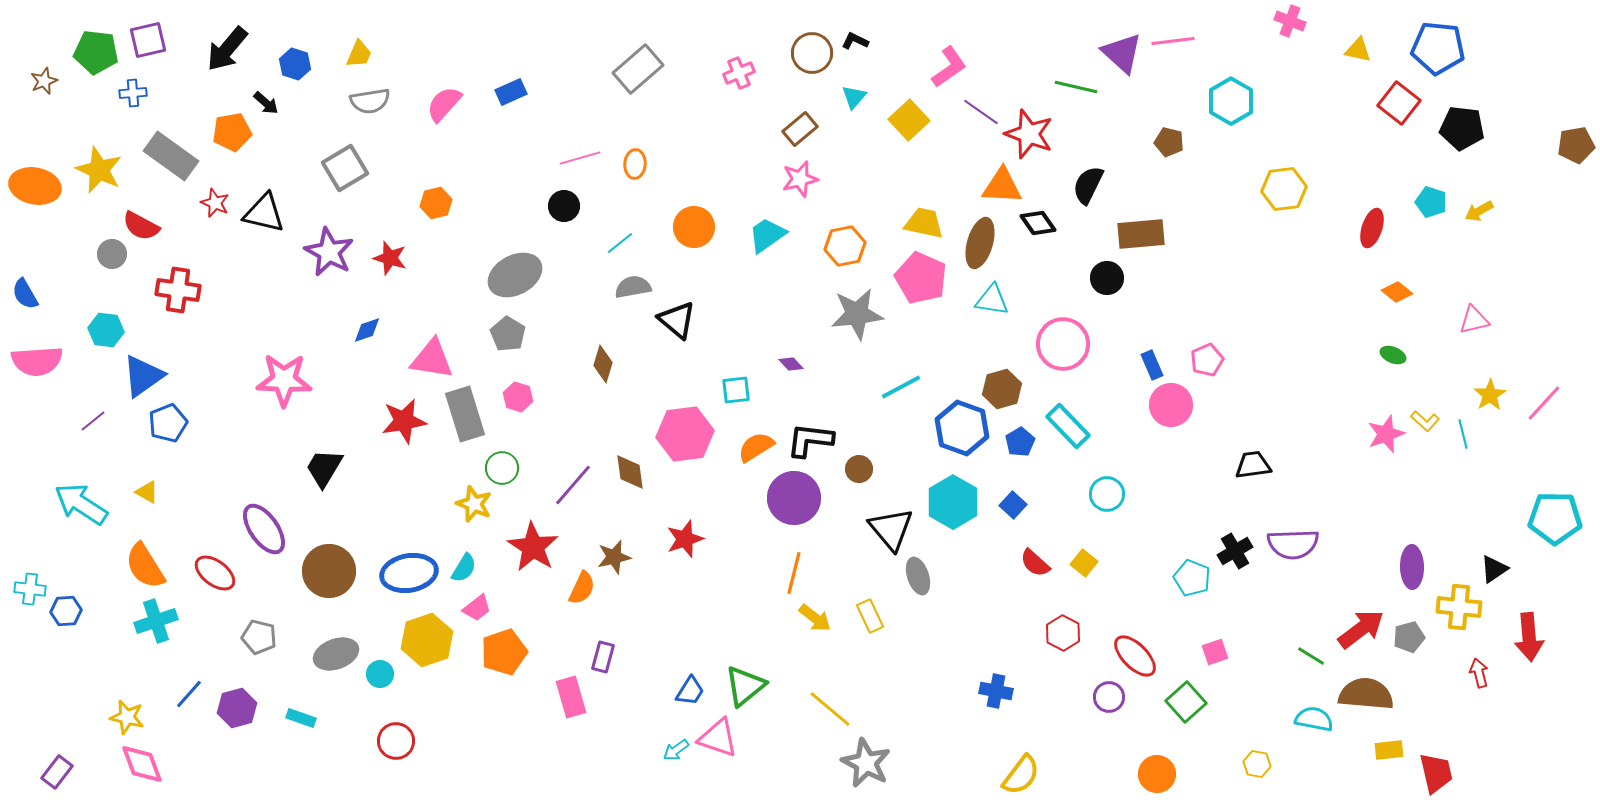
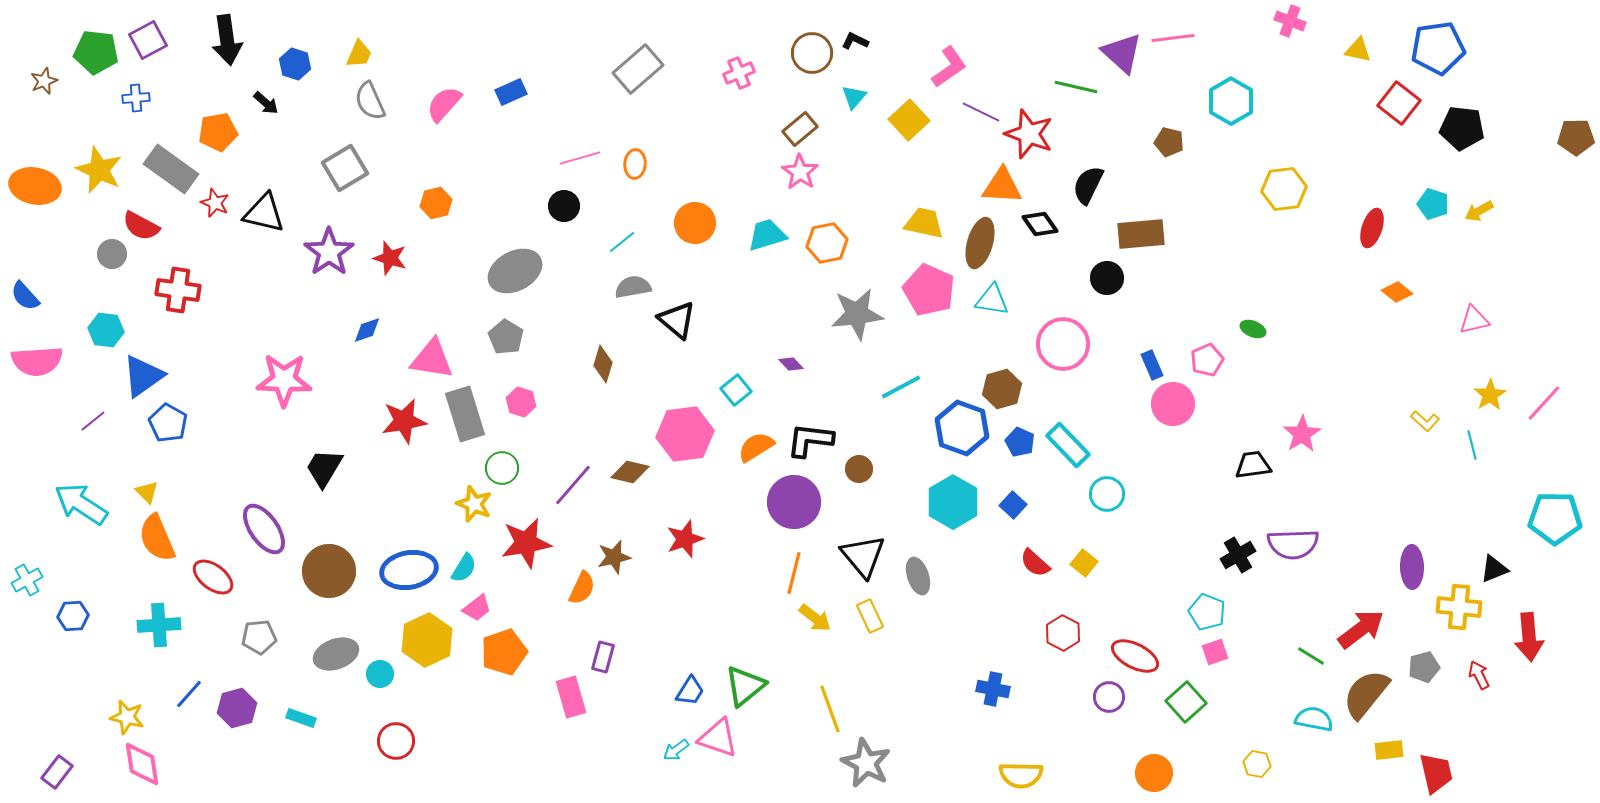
purple square at (148, 40): rotated 15 degrees counterclockwise
pink line at (1173, 41): moved 3 px up
blue pentagon at (1438, 48): rotated 14 degrees counterclockwise
black arrow at (227, 49): moved 9 px up; rotated 48 degrees counterclockwise
blue cross at (133, 93): moved 3 px right, 5 px down
gray semicircle at (370, 101): rotated 75 degrees clockwise
purple line at (981, 112): rotated 9 degrees counterclockwise
orange pentagon at (232, 132): moved 14 px left
brown pentagon at (1576, 145): moved 8 px up; rotated 9 degrees clockwise
gray rectangle at (171, 156): moved 13 px down
pink star at (800, 179): moved 7 px up; rotated 24 degrees counterclockwise
cyan pentagon at (1431, 202): moved 2 px right, 2 px down
black diamond at (1038, 223): moved 2 px right, 1 px down
orange circle at (694, 227): moved 1 px right, 4 px up
cyan trapezoid at (767, 235): rotated 18 degrees clockwise
cyan line at (620, 243): moved 2 px right, 1 px up
orange hexagon at (845, 246): moved 18 px left, 3 px up
purple star at (329, 252): rotated 9 degrees clockwise
gray ellipse at (515, 275): moved 4 px up
pink pentagon at (921, 278): moved 8 px right, 12 px down
blue semicircle at (25, 294): moved 2 px down; rotated 12 degrees counterclockwise
gray pentagon at (508, 334): moved 2 px left, 3 px down
green ellipse at (1393, 355): moved 140 px left, 26 px up
cyan square at (736, 390): rotated 32 degrees counterclockwise
pink hexagon at (518, 397): moved 3 px right, 5 px down
pink circle at (1171, 405): moved 2 px right, 1 px up
blue pentagon at (168, 423): rotated 21 degrees counterclockwise
cyan rectangle at (1068, 426): moved 19 px down
pink star at (1386, 434): moved 84 px left; rotated 12 degrees counterclockwise
cyan line at (1463, 434): moved 9 px right, 11 px down
blue pentagon at (1020, 442): rotated 16 degrees counterclockwise
brown diamond at (630, 472): rotated 69 degrees counterclockwise
yellow triangle at (147, 492): rotated 15 degrees clockwise
purple circle at (794, 498): moved 4 px down
black triangle at (891, 529): moved 28 px left, 27 px down
red star at (533, 547): moved 7 px left, 4 px up; rotated 30 degrees clockwise
black cross at (1235, 551): moved 3 px right, 4 px down
orange semicircle at (145, 566): moved 12 px right, 28 px up; rotated 9 degrees clockwise
black triangle at (1494, 569): rotated 12 degrees clockwise
red ellipse at (215, 573): moved 2 px left, 4 px down
blue ellipse at (409, 573): moved 3 px up
cyan pentagon at (1192, 578): moved 15 px right, 34 px down
cyan cross at (30, 589): moved 3 px left, 9 px up; rotated 36 degrees counterclockwise
blue hexagon at (66, 611): moved 7 px right, 5 px down
cyan cross at (156, 621): moved 3 px right, 4 px down; rotated 15 degrees clockwise
gray pentagon at (259, 637): rotated 20 degrees counterclockwise
gray pentagon at (1409, 637): moved 15 px right, 30 px down
yellow hexagon at (427, 640): rotated 6 degrees counterclockwise
red ellipse at (1135, 656): rotated 18 degrees counterclockwise
red arrow at (1479, 673): moved 2 px down; rotated 12 degrees counterclockwise
blue cross at (996, 691): moved 3 px left, 2 px up
brown semicircle at (1366, 694): rotated 56 degrees counterclockwise
yellow line at (830, 709): rotated 30 degrees clockwise
pink diamond at (142, 764): rotated 12 degrees clockwise
orange circle at (1157, 774): moved 3 px left, 1 px up
yellow semicircle at (1021, 775): rotated 54 degrees clockwise
